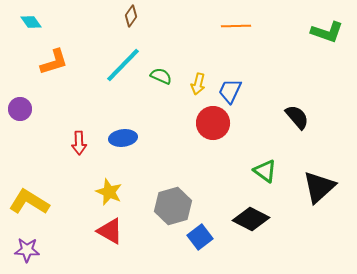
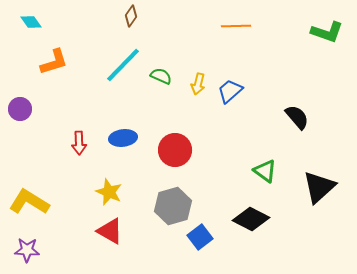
blue trapezoid: rotated 24 degrees clockwise
red circle: moved 38 px left, 27 px down
